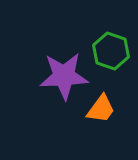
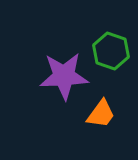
orange trapezoid: moved 5 px down
